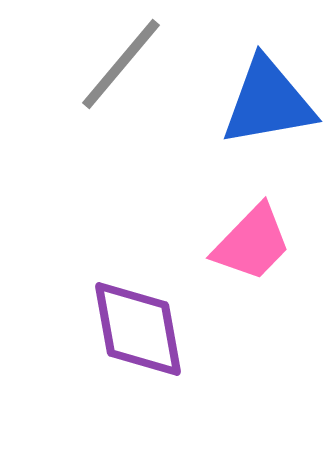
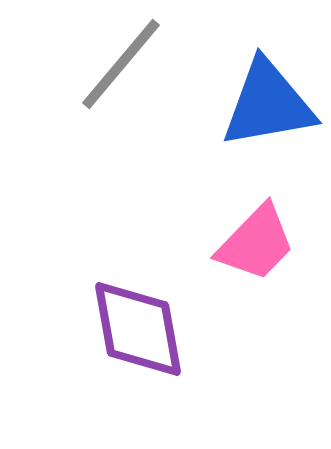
blue triangle: moved 2 px down
pink trapezoid: moved 4 px right
